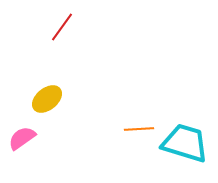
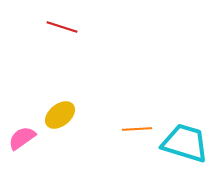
red line: rotated 72 degrees clockwise
yellow ellipse: moved 13 px right, 16 px down
orange line: moved 2 px left
